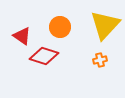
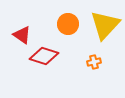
orange circle: moved 8 px right, 3 px up
red triangle: moved 1 px up
orange cross: moved 6 px left, 2 px down
